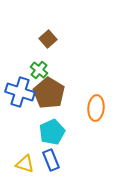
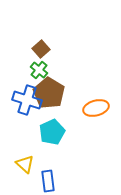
brown square: moved 7 px left, 10 px down
blue cross: moved 7 px right, 8 px down
orange ellipse: rotated 70 degrees clockwise
blue rectangle: moved 3 px left, 21 px down; rotated 15 degrees clockwise
yellow triangle: rotated 24 degrees clockwise
